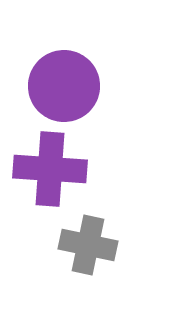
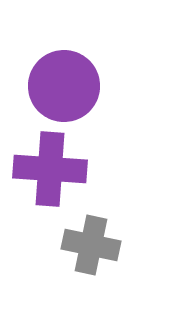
gray cross: moved 3 px right
